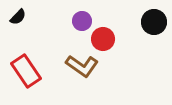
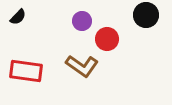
black circle: moved 8 px left, 7 px up
red circle: moved 4 px right
red rectangle: rotated 48 degrees counterclockwise
